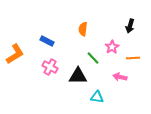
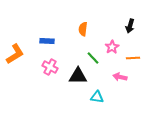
blue rectangle: rotated 24 degrees counterclockwise
